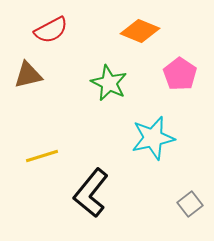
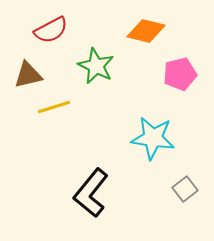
orange diamond: moved 6 px right; rotated 9 degrees counterclockwise
pink pentagon: rotated 24 degrees clockwise
green star: moved 13 px left, 17 px up
cyan star: rotated 21 degrees clockwise
yellow line: moved 12 px right, 49 px up
gray square: moved 5 px left, 15 px up
